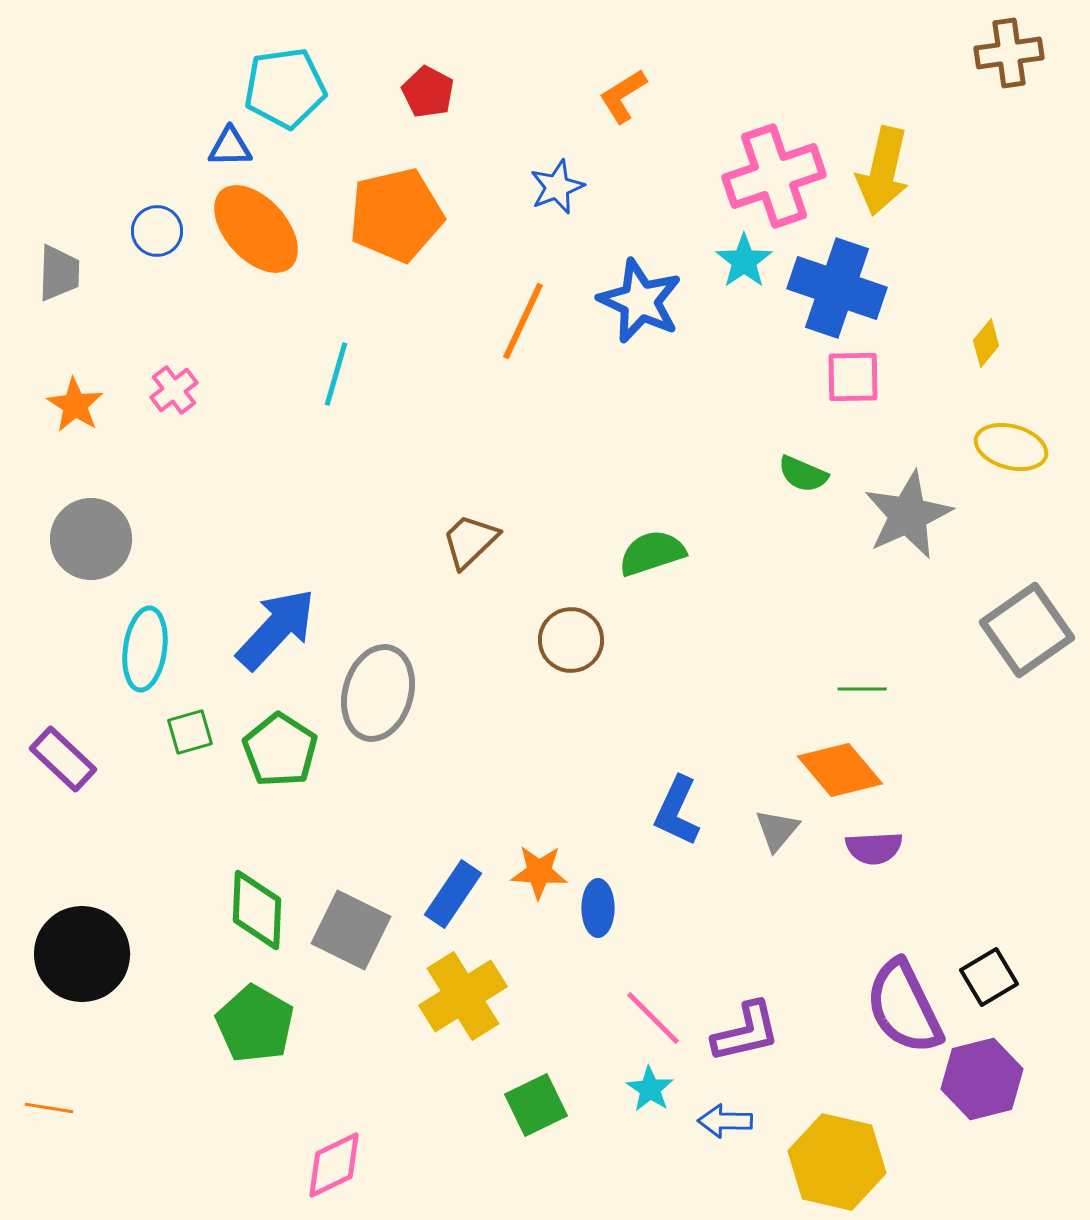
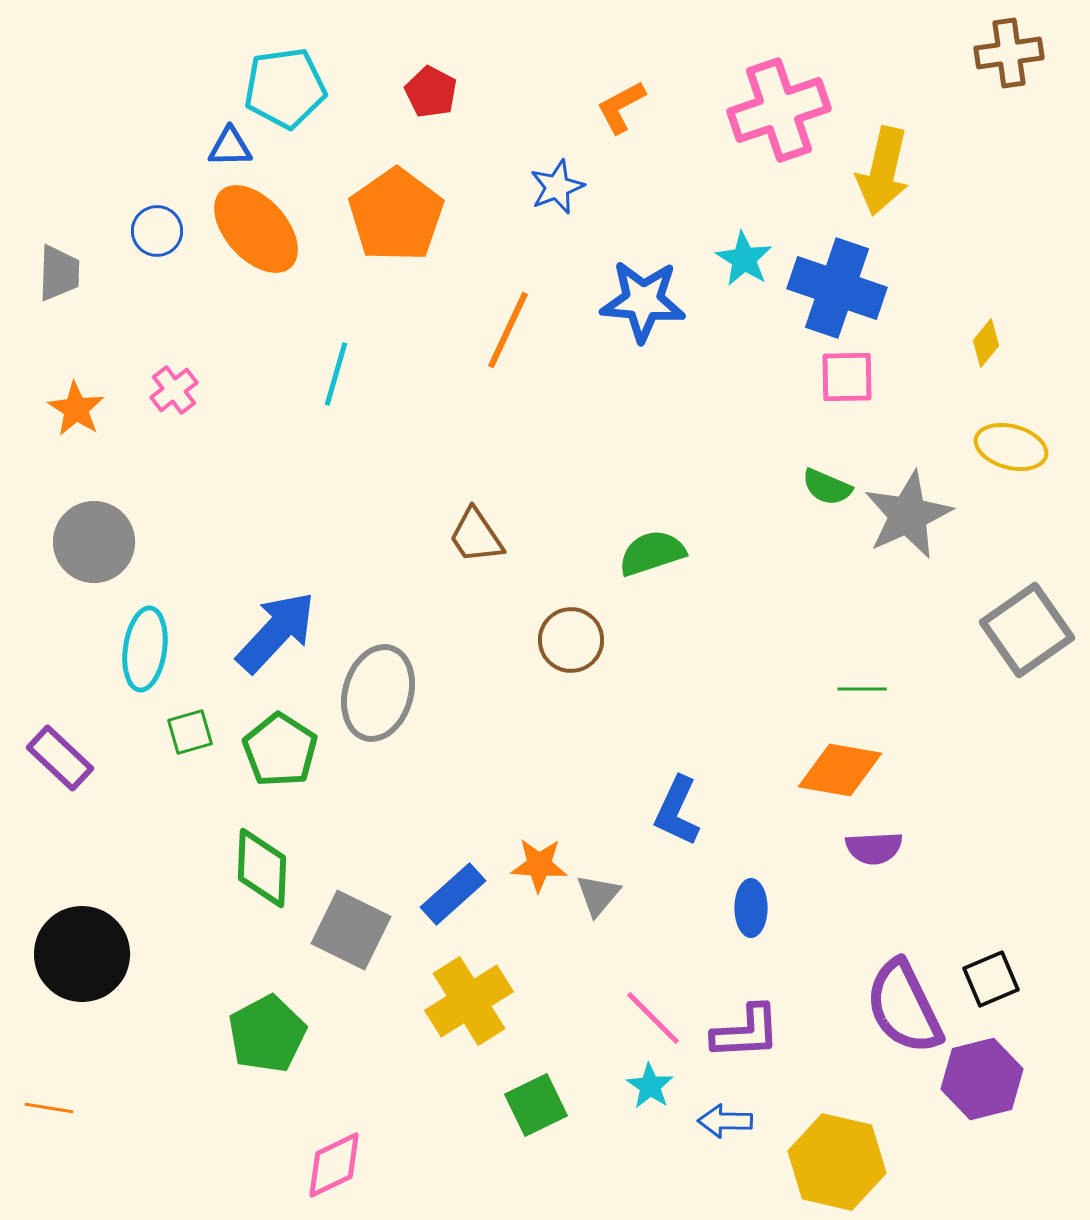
red pentagon at (428, 92): moved 3 px right
orange L-shape at (623, 96): moved 2 px left, 11 px down; rotated 4 degrees clockwise
pink cross at (774, 176): moved 5 px right, 66 px up
orange pentagon at (396, 215): rotated 22 degrees counterclockwise
cyan star at (744, 261): moved 2 px up; rotated 6 degrees counterclockwise
blue star at (640, 301): moved 3 px right; rotated 20 degrees counterclockwise
orange line at (523, 321): moved 15 px left, 9 px down
pink square at (853, 377): moved 6 px left
orange star at (75, 405): moved 1 px right, 4 px down
green semicircle at (803, 474): moved 24 px right, 13 px down
gray circle at (91, 539): moved 3 px right, 3 px down
brown trapezoid at (470, 541): moved 6 px right, 5 px up; rotated 80 degrees counterclockwise
blue arrow at (276, 629): moved 3 px down
purple rectangle at (63, 759): moved 3 px left, 1 px up
orange diamond at (840, 770): rotated 40 degrees counterclockwise
gray triangle at (777, 830): moved 179 px left, 65 px down
orange star at (539, 872): moved 7 px up
blue rectangle at (453, 894): rotated 14 degrees clockwise
blue ellipse at (598, 908): moved 153 px right
green diamond at (257, 910): moved 5 px right, 42 px up
black square at (989, 977): moved 2 px right, 2 px down; rotated 8 degrees clockwise
yellow cross at (463, 996): moved 6 px right, 5 px down
green pentagon at (255, 1024): moved 12 px right, 10 px down; rotated 14 degrees clockwise
purple L-shape at (746, 1032): rotated 10 degrees clockwise
cyan star at (650, 1089): moved 3 px up
